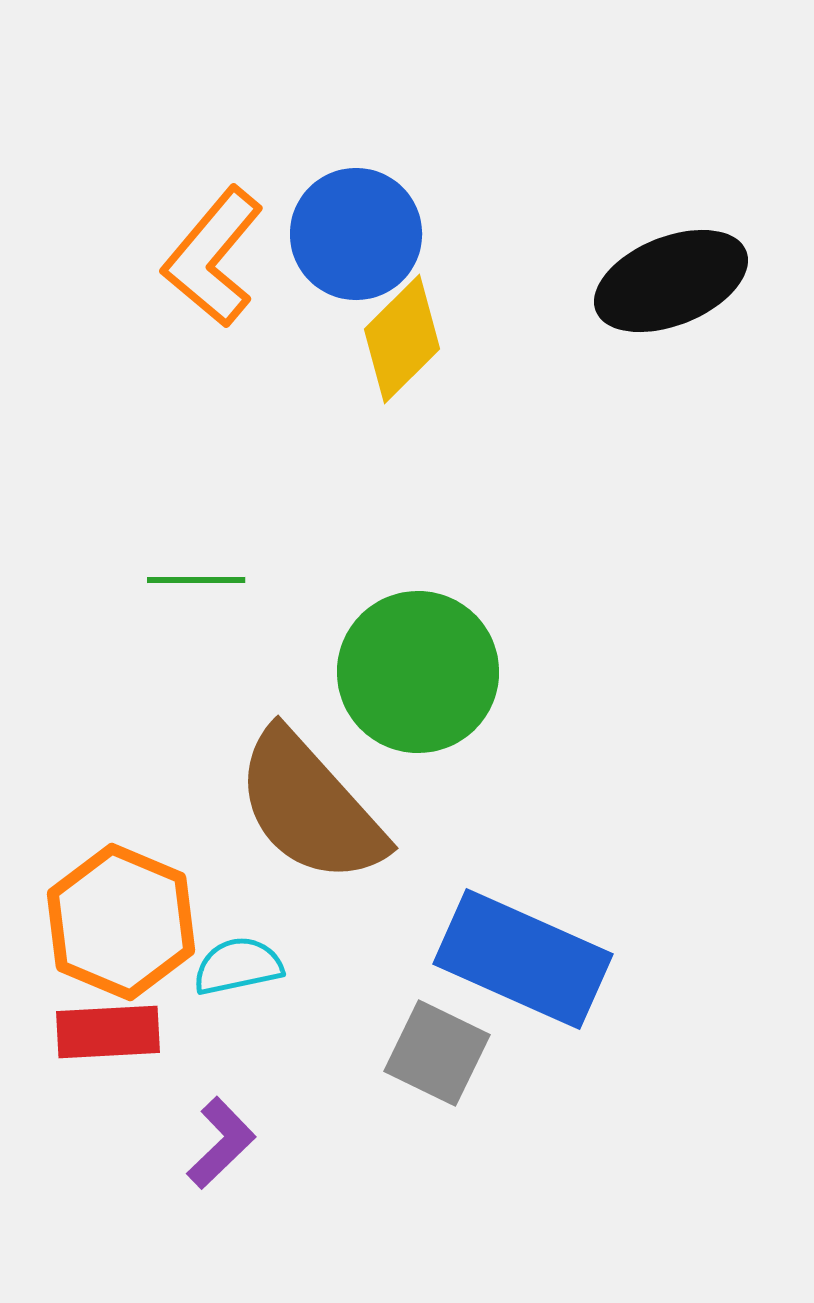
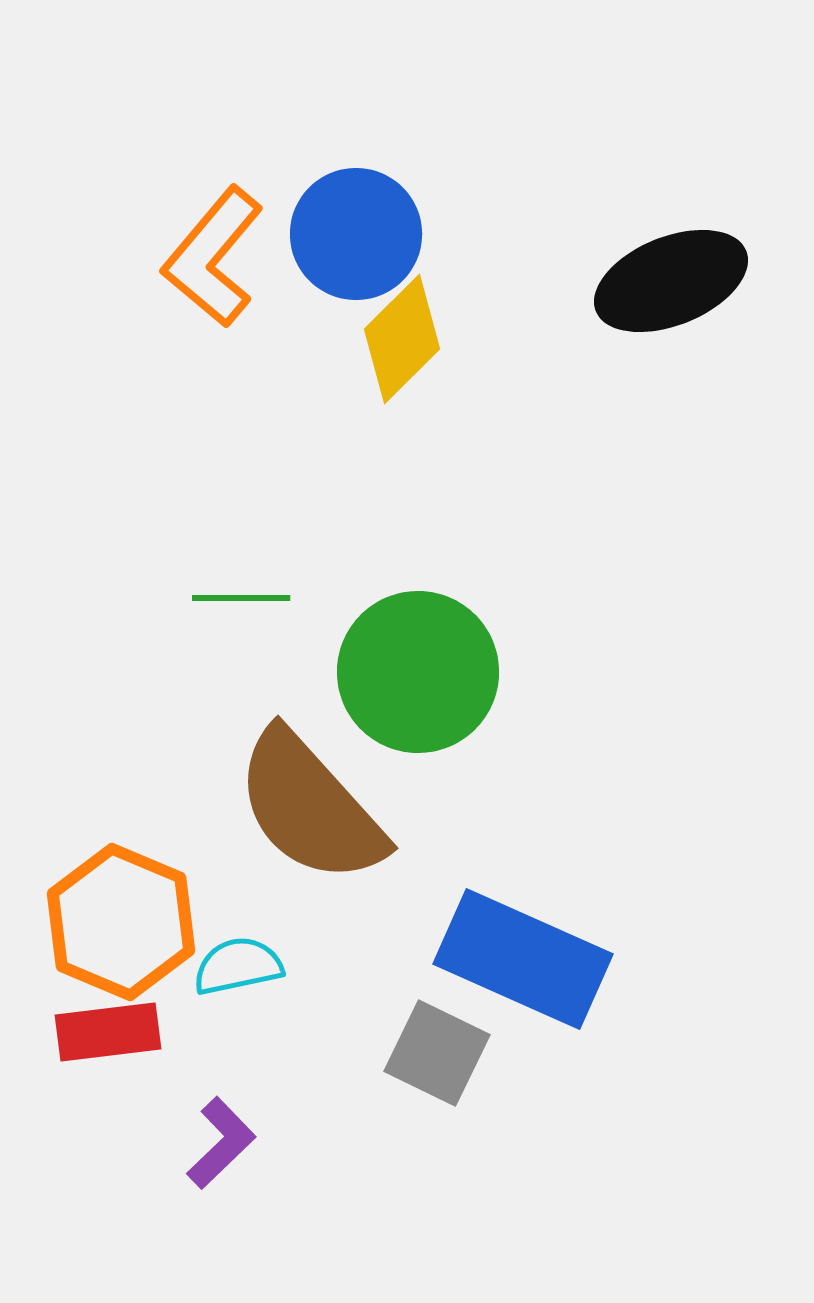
green line: moved 45 px right, 18 px down
red rectangle: rotated 4 degrees counterclockwise
